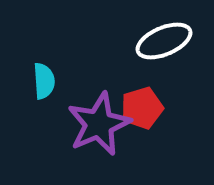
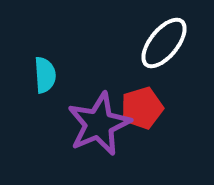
white ellipse: moved 2 px down; rotated 28 degrees counterclockwise
cyan semicircle: moved 1 px right, 6 px up
